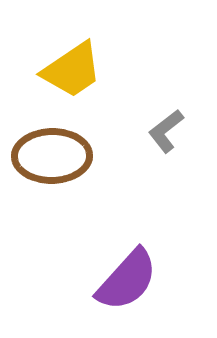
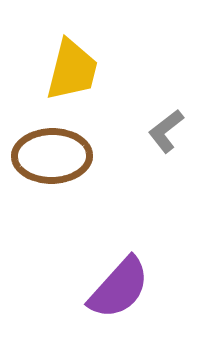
yellow trapezoid: rotated 42 degrees counterclockwise
purple semicircle: moved 8 px left, 8 px down
